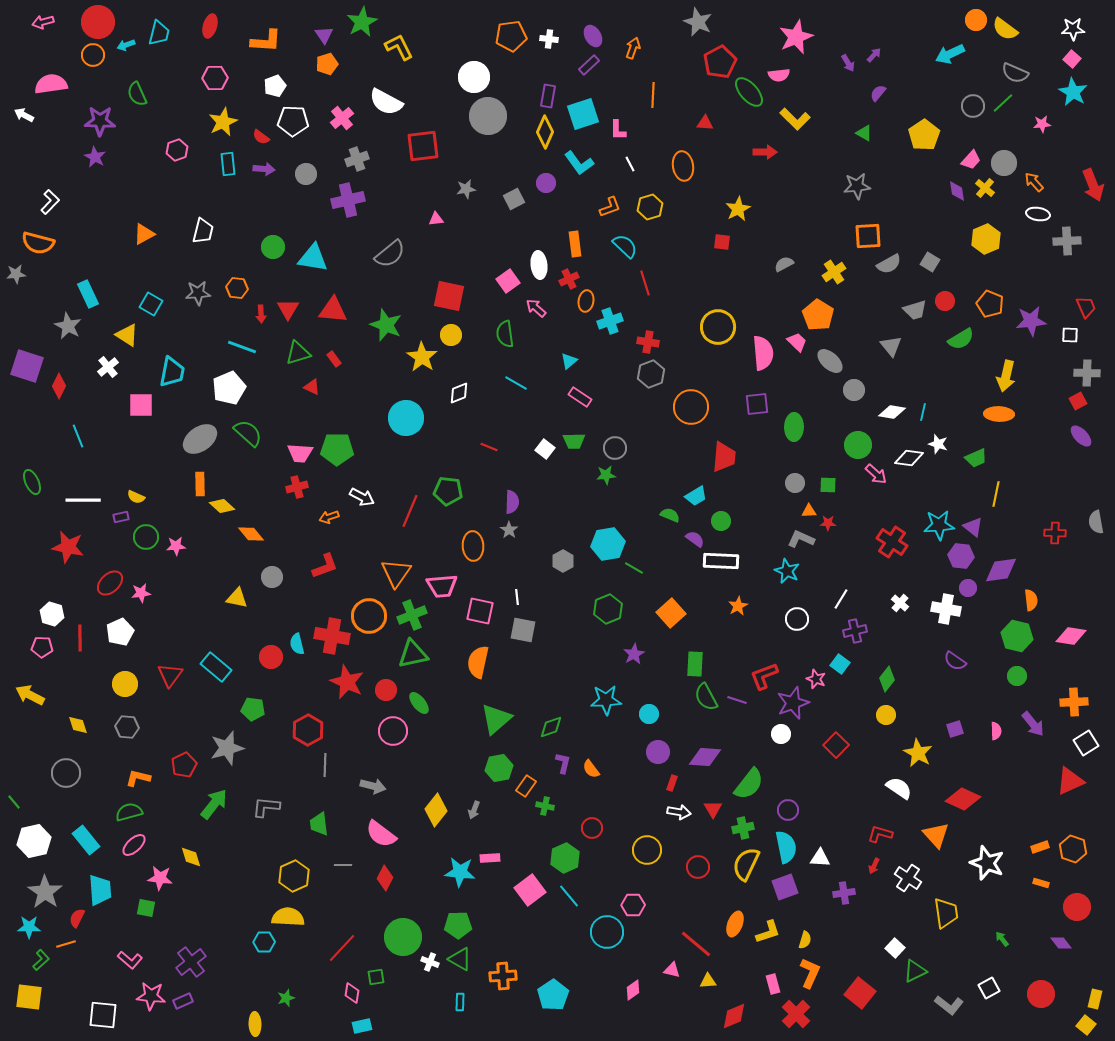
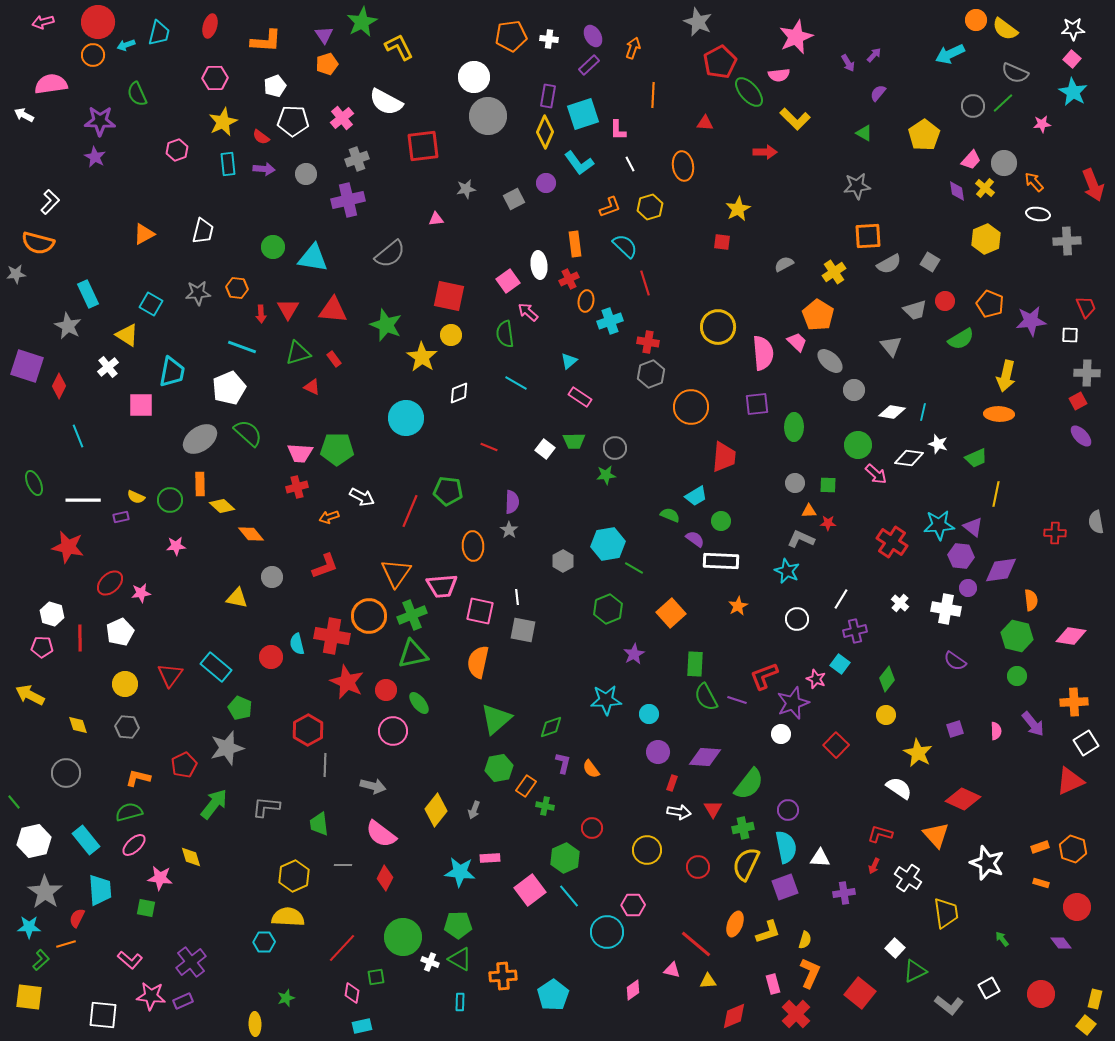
pink arrow at (536, 308): moved 8 px left, 4 px down
green ellipse at (32, 482): moved 2 px right, 1 px down
green circle at (146, 537): moved 24 px right, 37 px up
green pentagon at (253, 709): moved 13 px left, 1 px up; rotated 15 degrees clockwise
